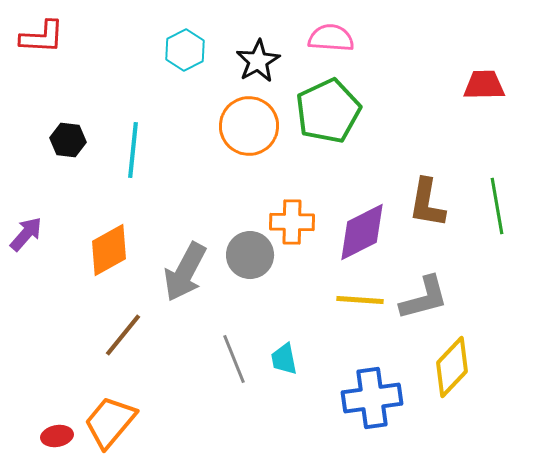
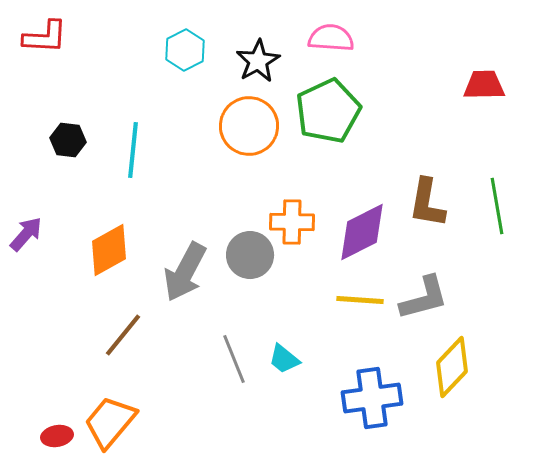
red L-shape: moved 3 px right
cyan trapezoid: rotated 40 degrees counterclockwise
